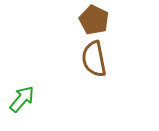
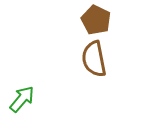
brown pentagon: moved 2 px right
